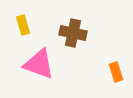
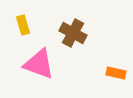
brown cross: rotated 16 degrees clockwise
orange rectangle: moved 1 px down; rotated 60 degrees counterclockwise
